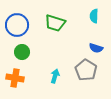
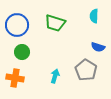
blue semicircle: moved 2 px right, 1 px up
